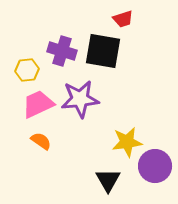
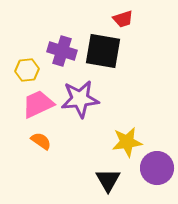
purple circle: moved 2 px right, 2 px down
